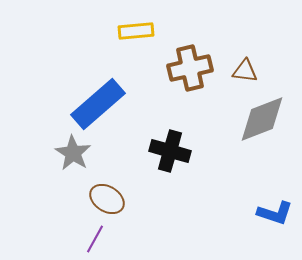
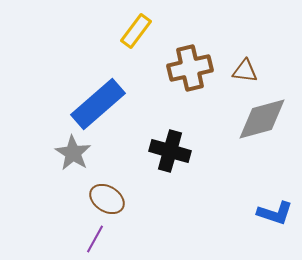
yellow rectangle: rotated 48 degrees counterclockwise
gray diamond: rotated 6 degrees clockwise
